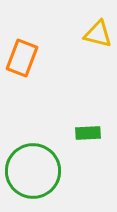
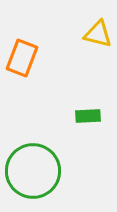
green rectangle: moved 17 px up
